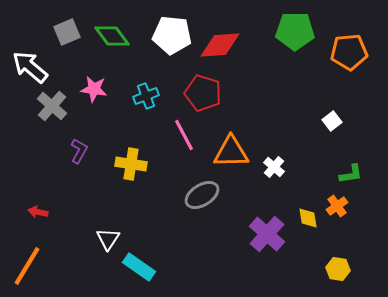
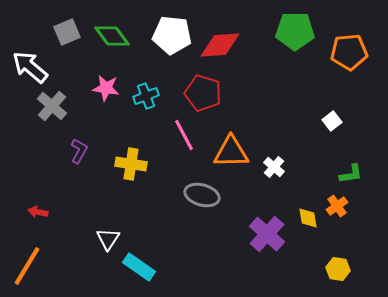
pink star: moved 12 px right, 1 px up
gray ellipse: rotated 48 degrees clockwise
